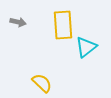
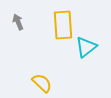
gray arrow: rotated 126 degrees counterclockwise
